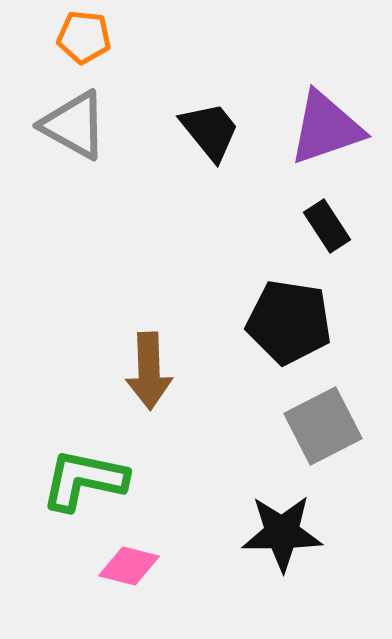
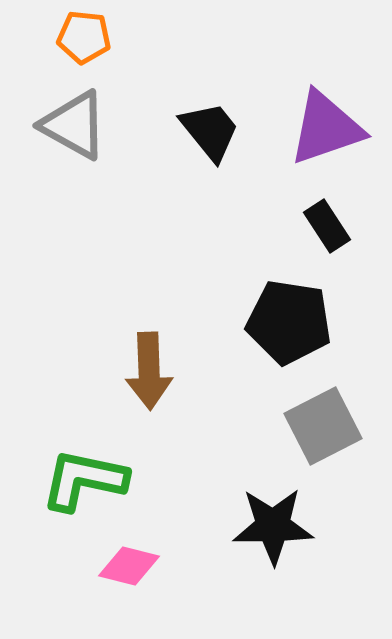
black star: moved 9 px left, 7 px up
